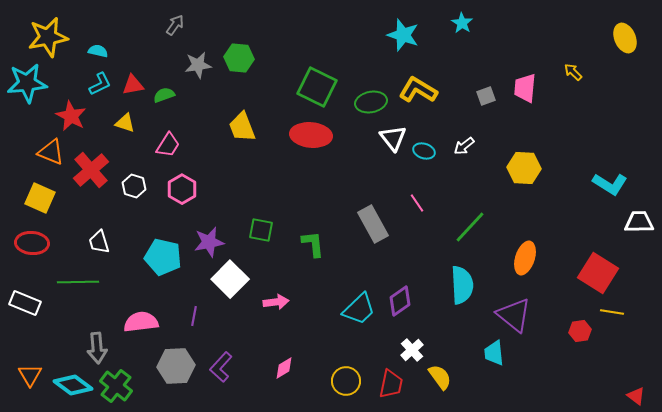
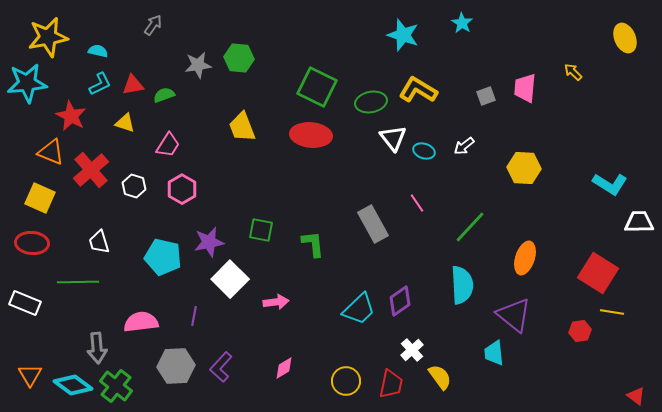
gray arrow at (175, 25): moved 22 px left
